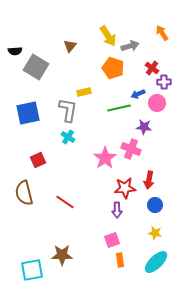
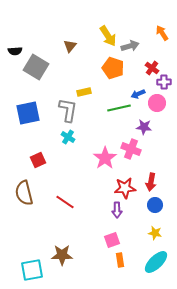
red arrow: moved 2 px right, 2 px down
